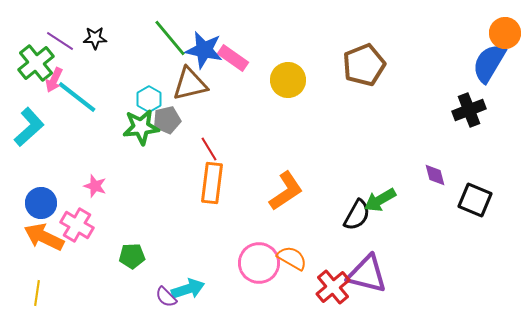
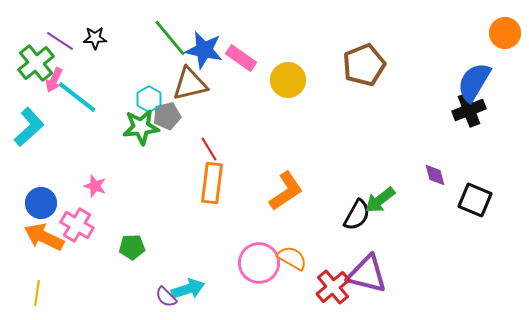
pink rectangle: moved 8 px right
blue semicircle: moved 15 px left, 19 px down
gray pentagon: moved 4 px up
green arrow: rotated 8 degrees counterclockwise
green pentagon: moved 9 px up
